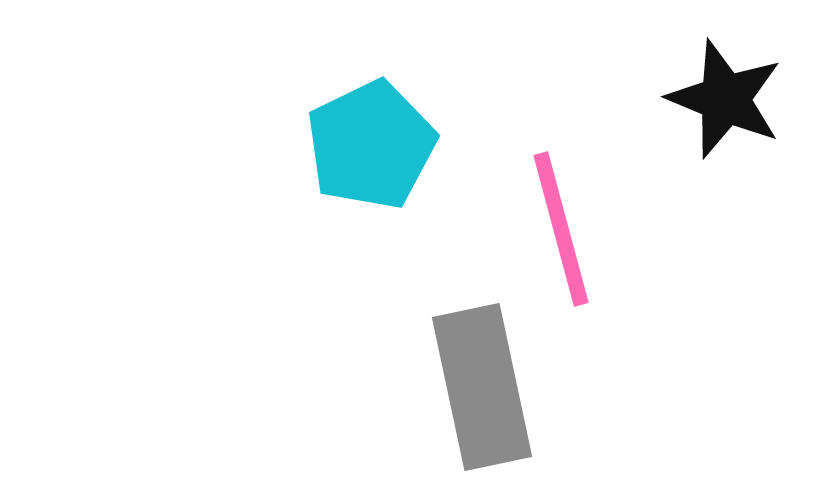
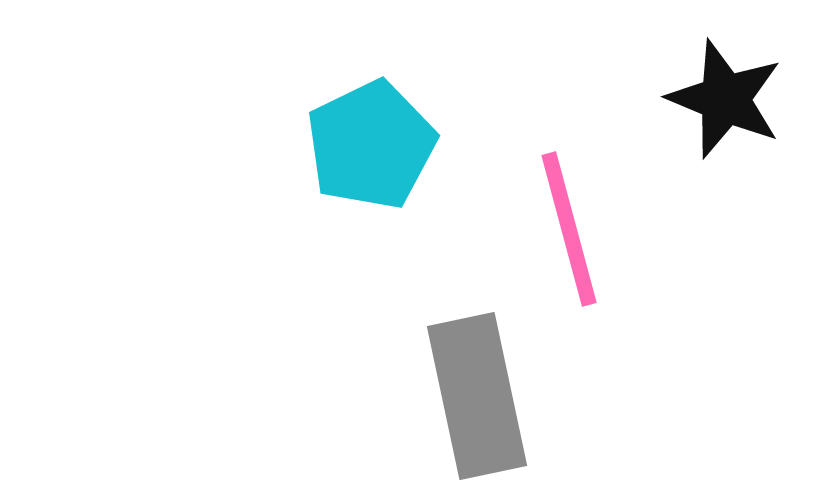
pink line: moved 8 px right
gray rectangle: moved 5 px left, 9 px down
